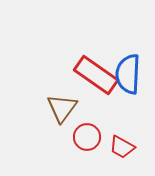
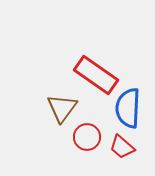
blue semicircle: moved 34 px down
red trapezoid: rotated 12 degrees clockwise
